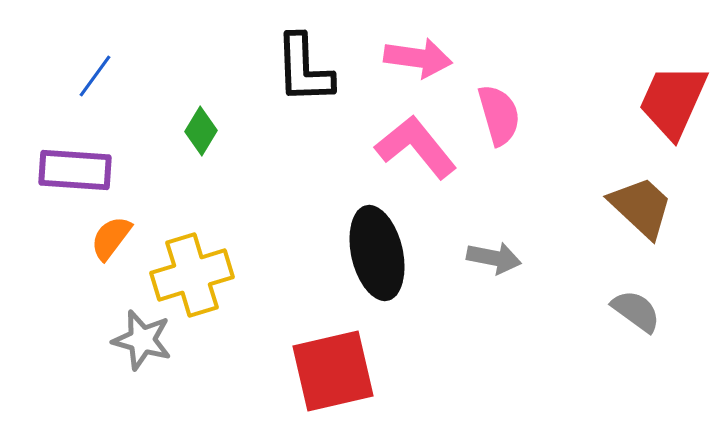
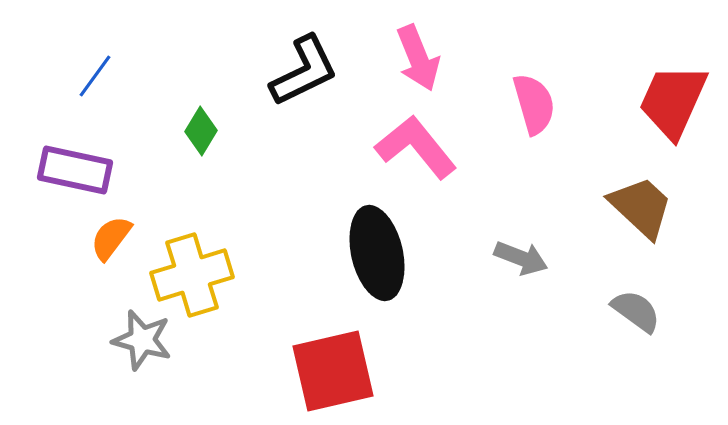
pink arrow: rotated 60 degrees clockwise
black L-shape: moved 2 px down; rotated 114 degrees counterclockwise
pink semicircle: moved 35 px right, 11 px up
purple rectangle: rotated 8 degrees clockwise
gray arrow: moved 27 px right; rotated 10 degrees clockwise
